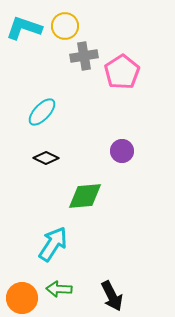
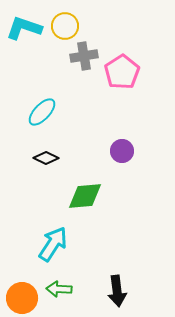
black arrow: moved 5 px right, 5 px up; rotated 20 degrees clockwise
